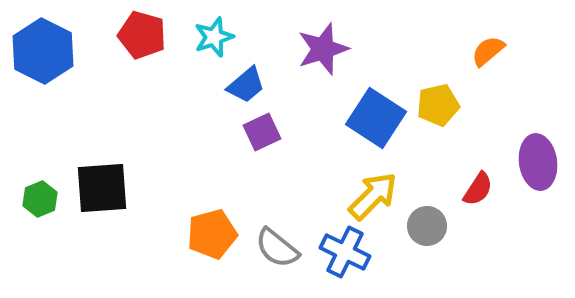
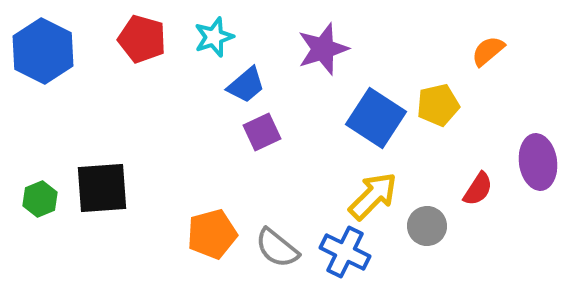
red pentagon: moved 4 px down
